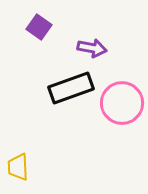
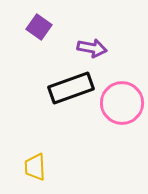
yellow trapezoid: moved 17 px right
